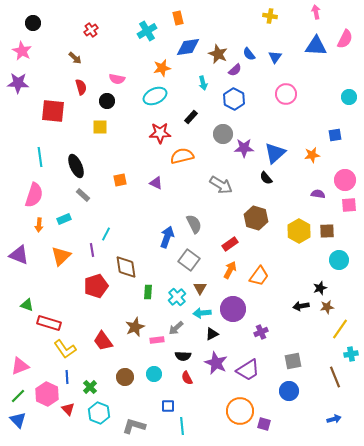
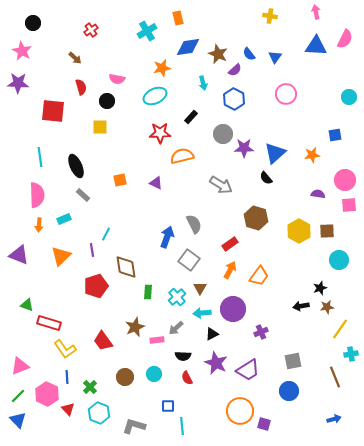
pink semicircle at (34, 195): moved 3 px right; rotated 20 degrees counterclockwise
